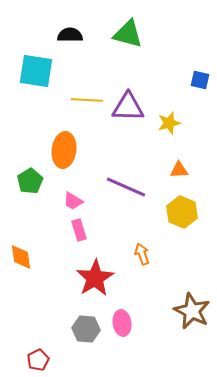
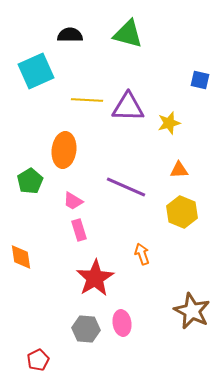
cyan square: rotated 33 degrees counterclockwise
